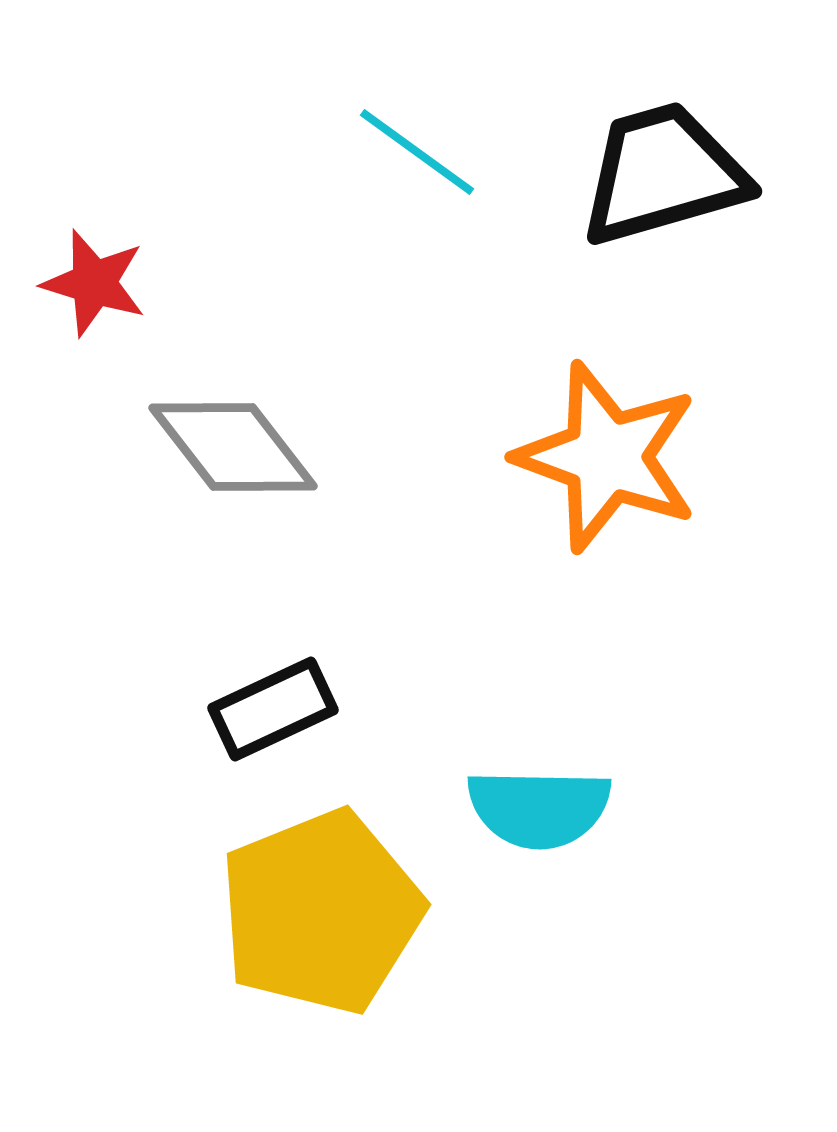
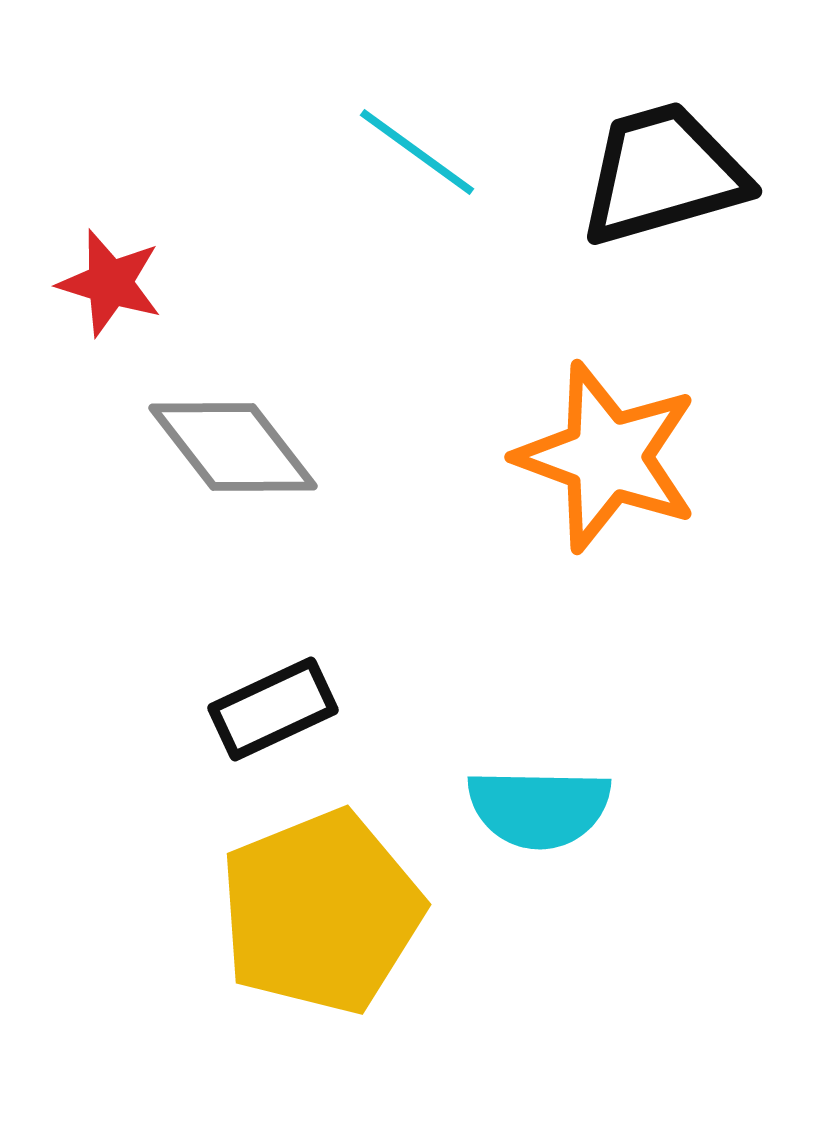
red star: moved 16 px right
